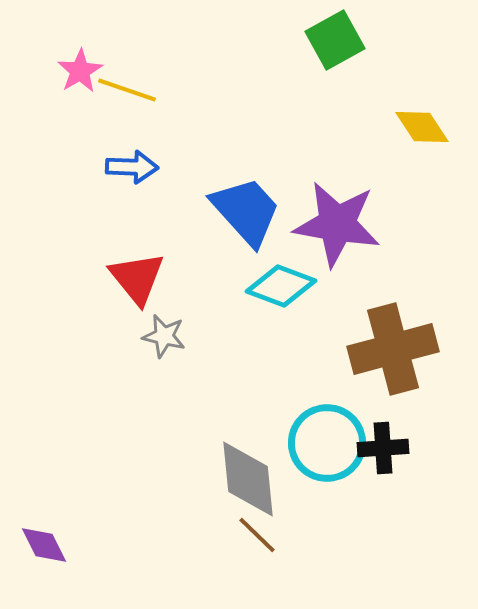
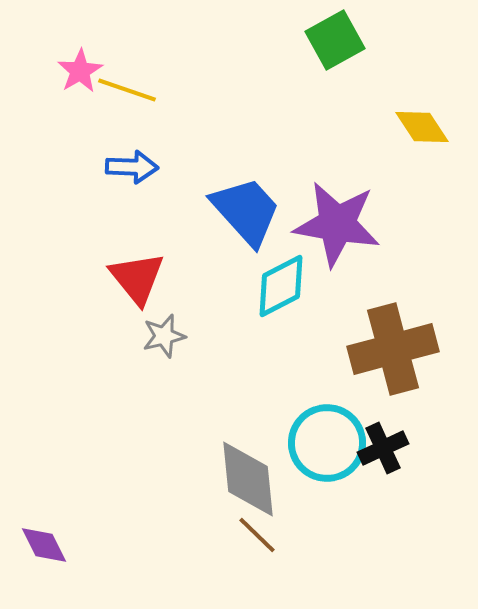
cyan diamond: rotated 48 degrees counterclockwise
gray star: rotated 27 degrees counterclockwise
black cross: rotated 21 degrees counterclockwise
